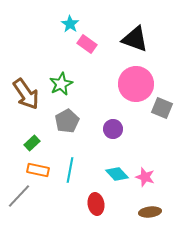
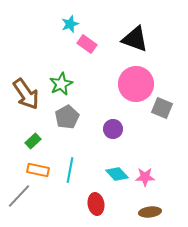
cyan star: rotated 18 degrees clockwise
gray pentagon: moved 4 px up
green rectangle: moved 1 px right, 2 px up
pink star: rotated 18 degrees counterclockwise
